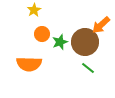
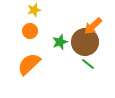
yellow star: rotated 16 degrees clockwise
orange arrow: moved 8 px left, 1 px down
orange circle: moved 12 px left, 3 px up
orange semicircle: rotated 135 degrees clockwise
green line: moved 4 px up
